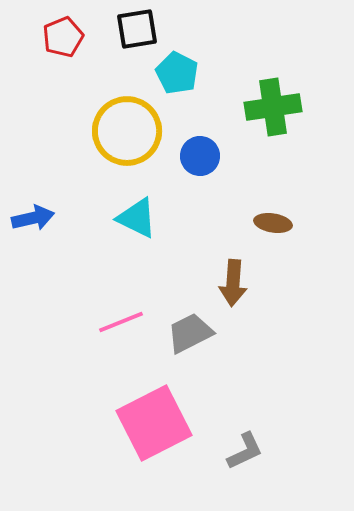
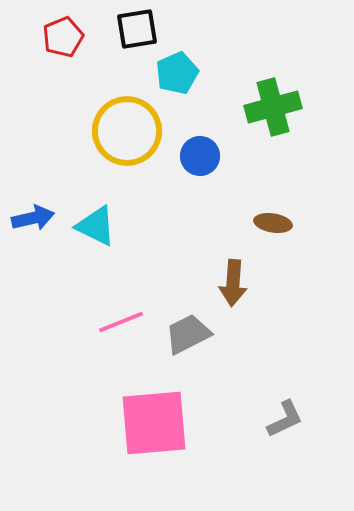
cyan pentagon: rotated 21 degrees clockwise
green cross: rotated 6 degrees counterclockwise
cyan triangle: moved 41 px left, 8 px down
gray trapezoid: moved 2 px left, 1 px down
pink square: rotated 22 degrees clockwise
gray L-shape: moved 40 px right, 32 px up
